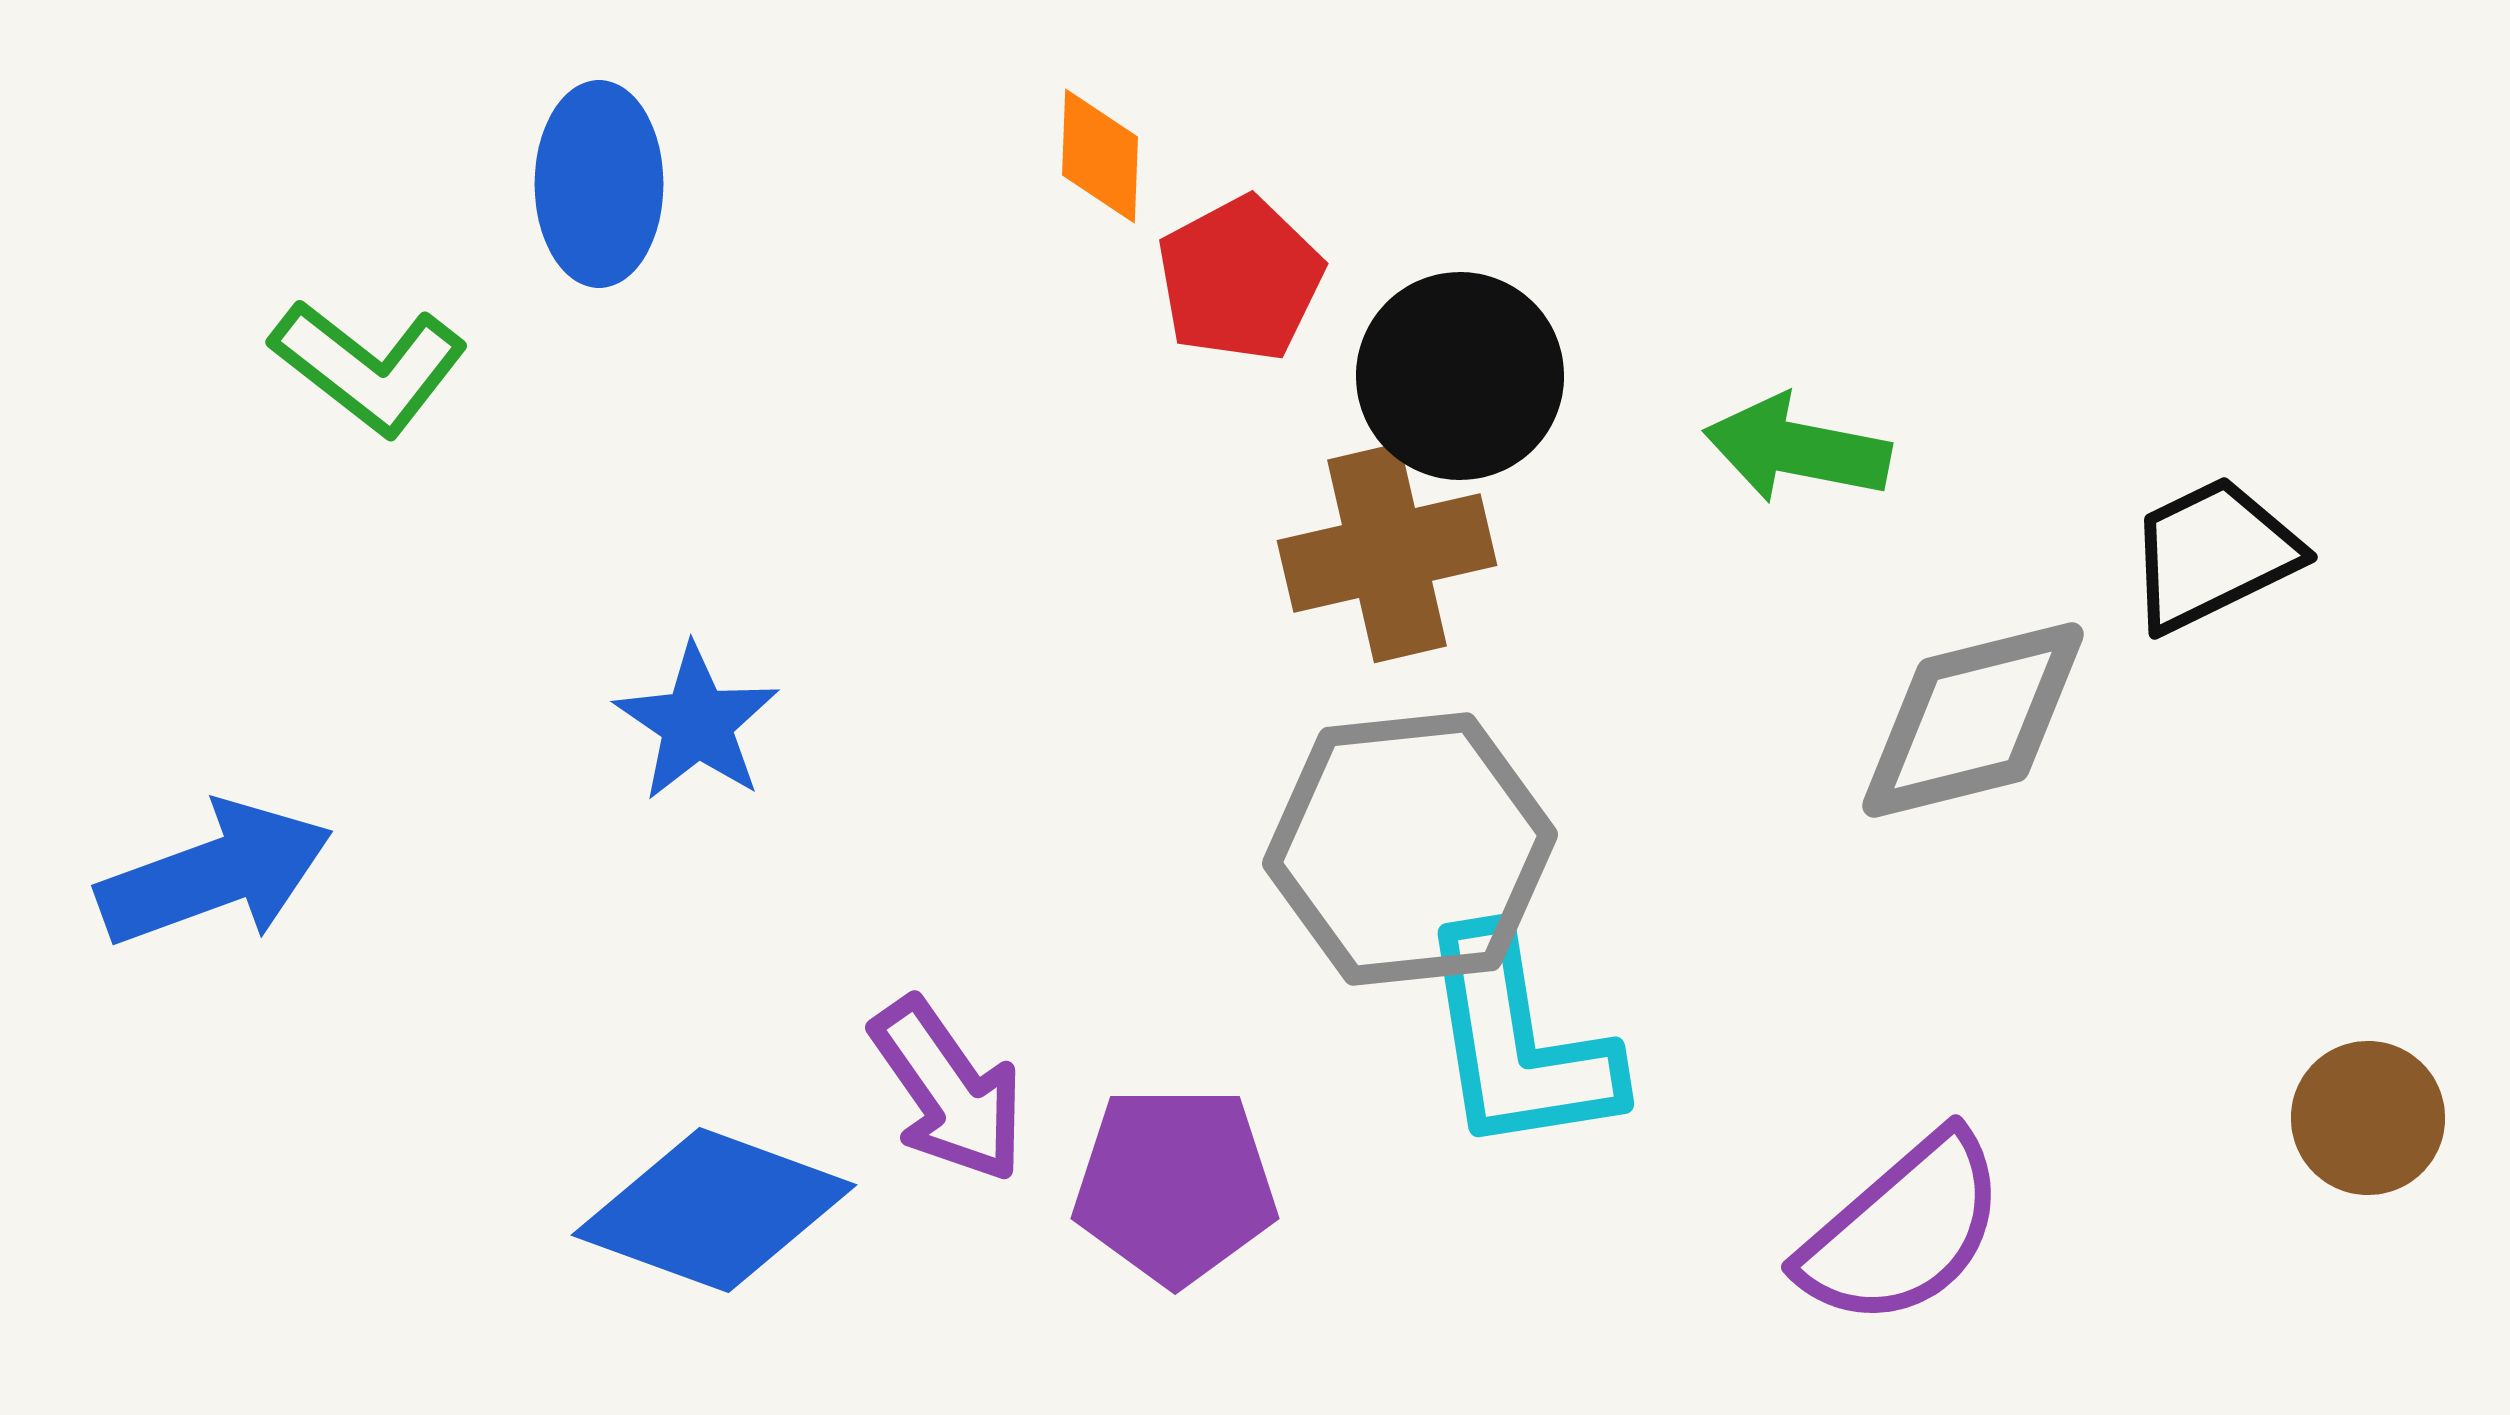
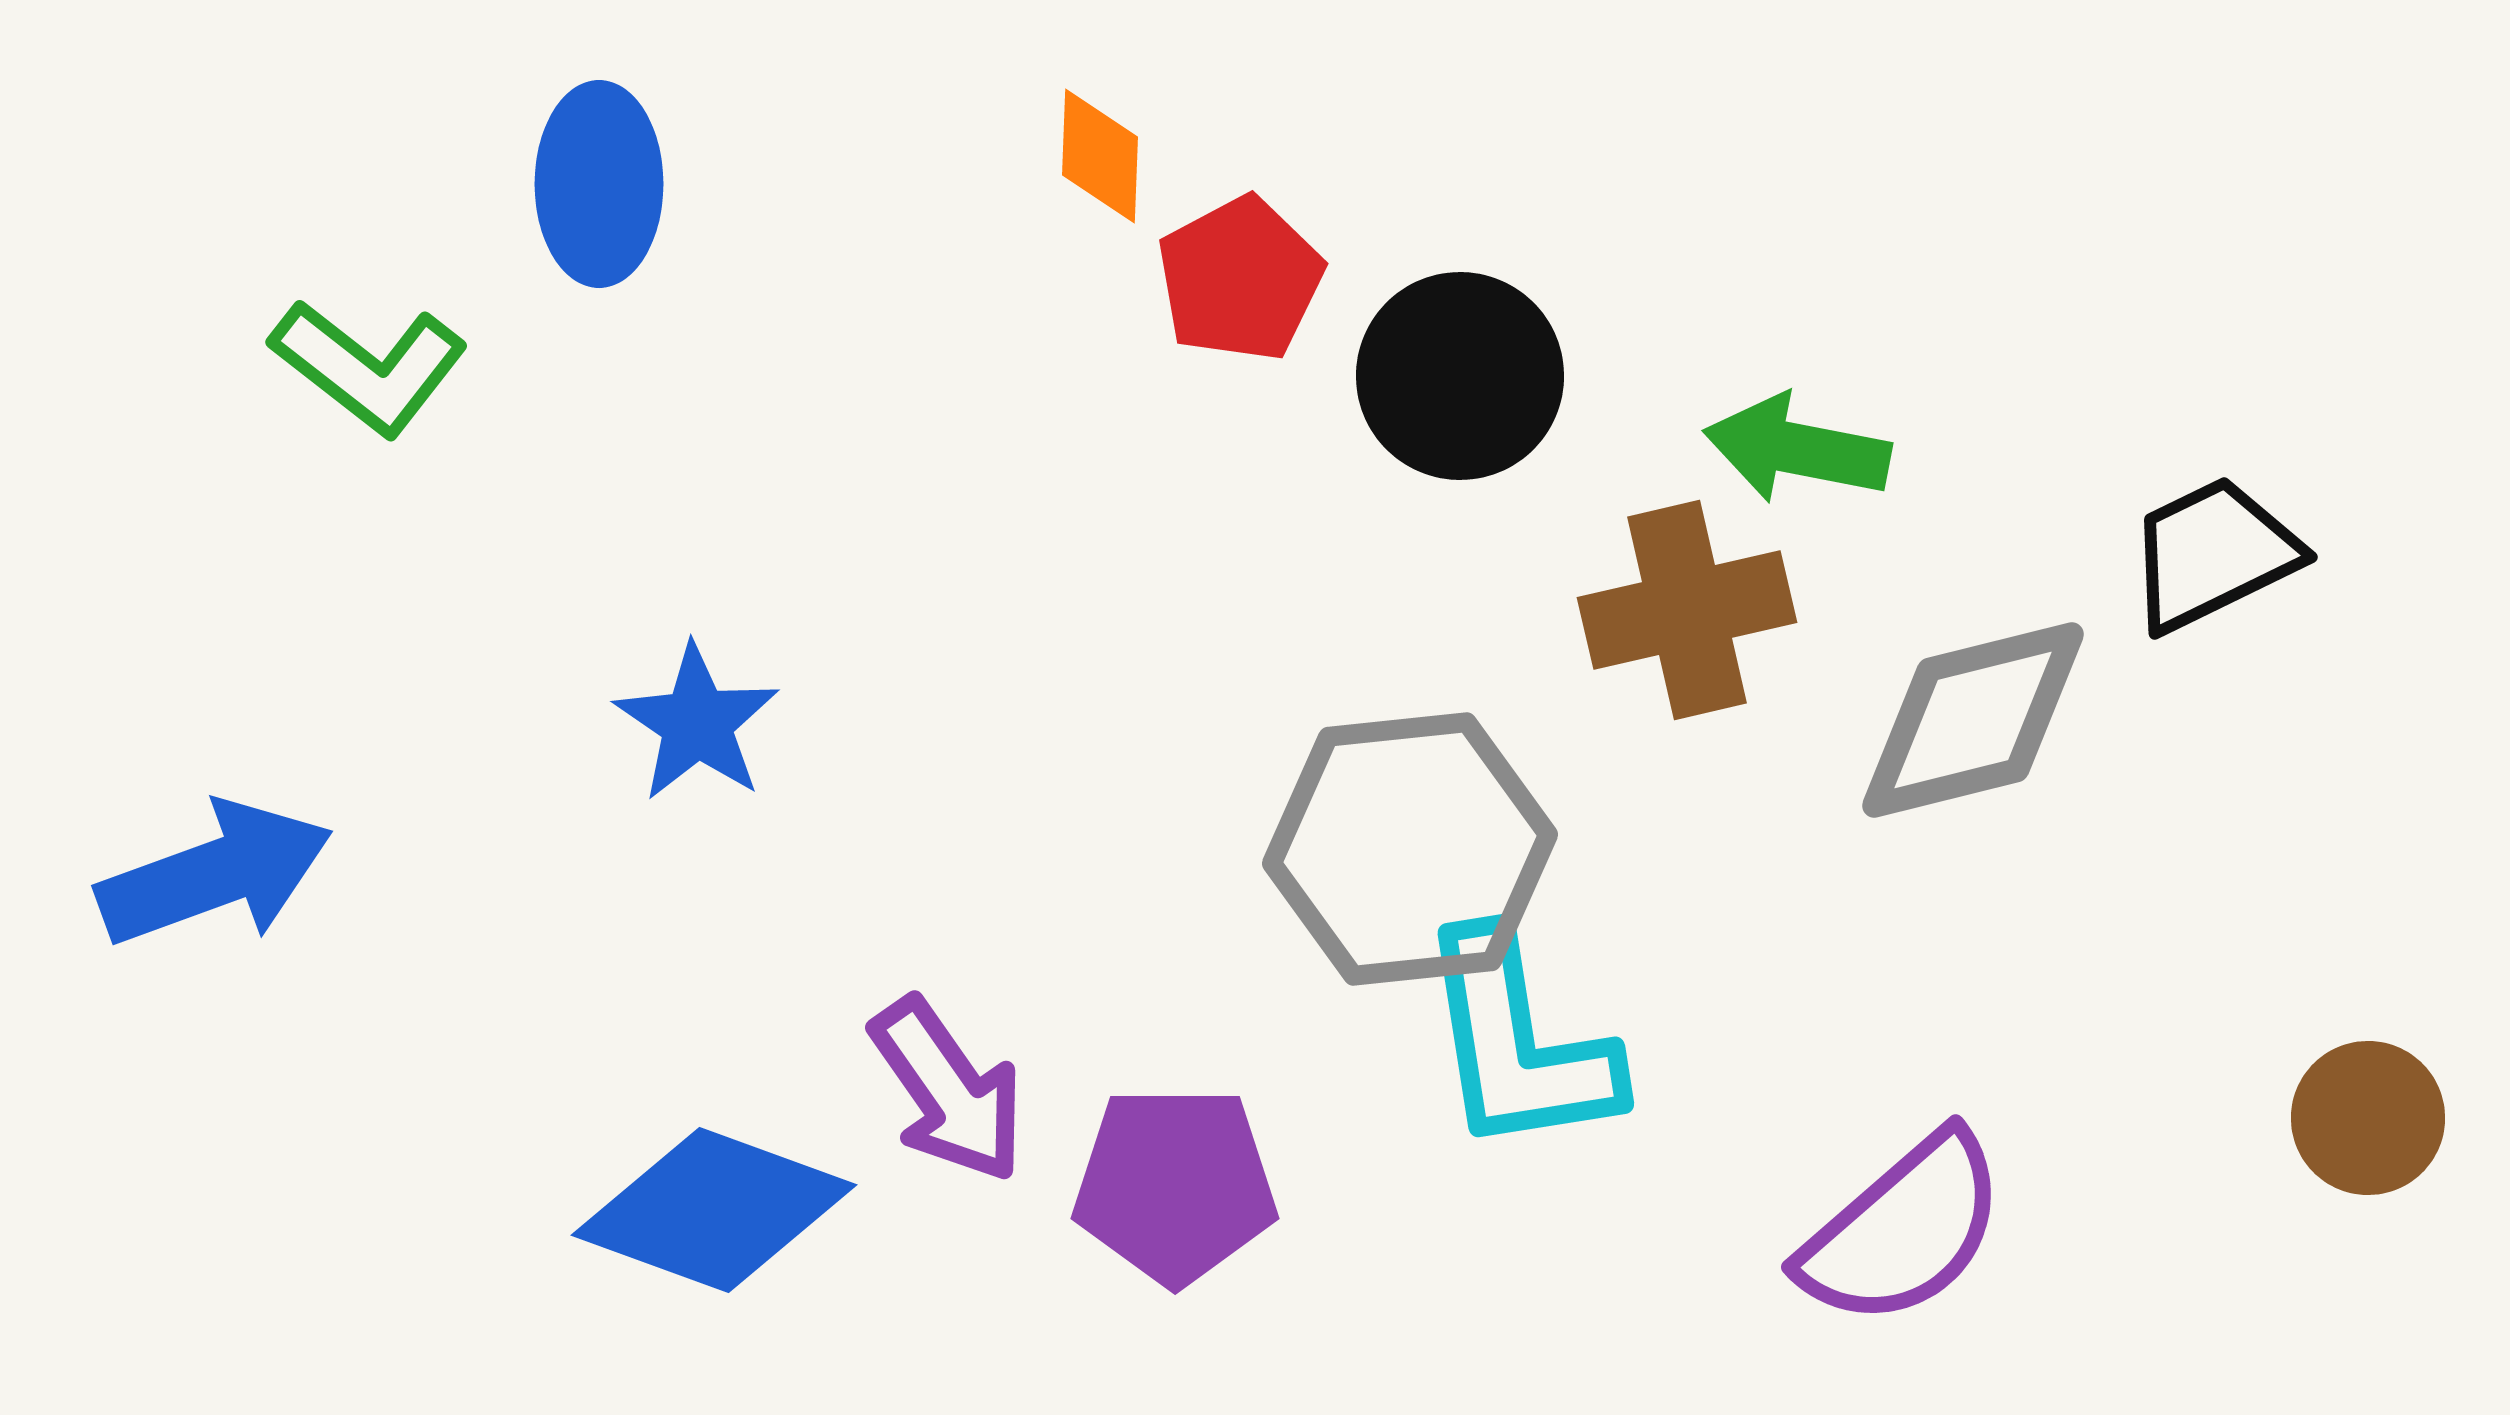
brown cross: moved 300 px right, 57 px down
